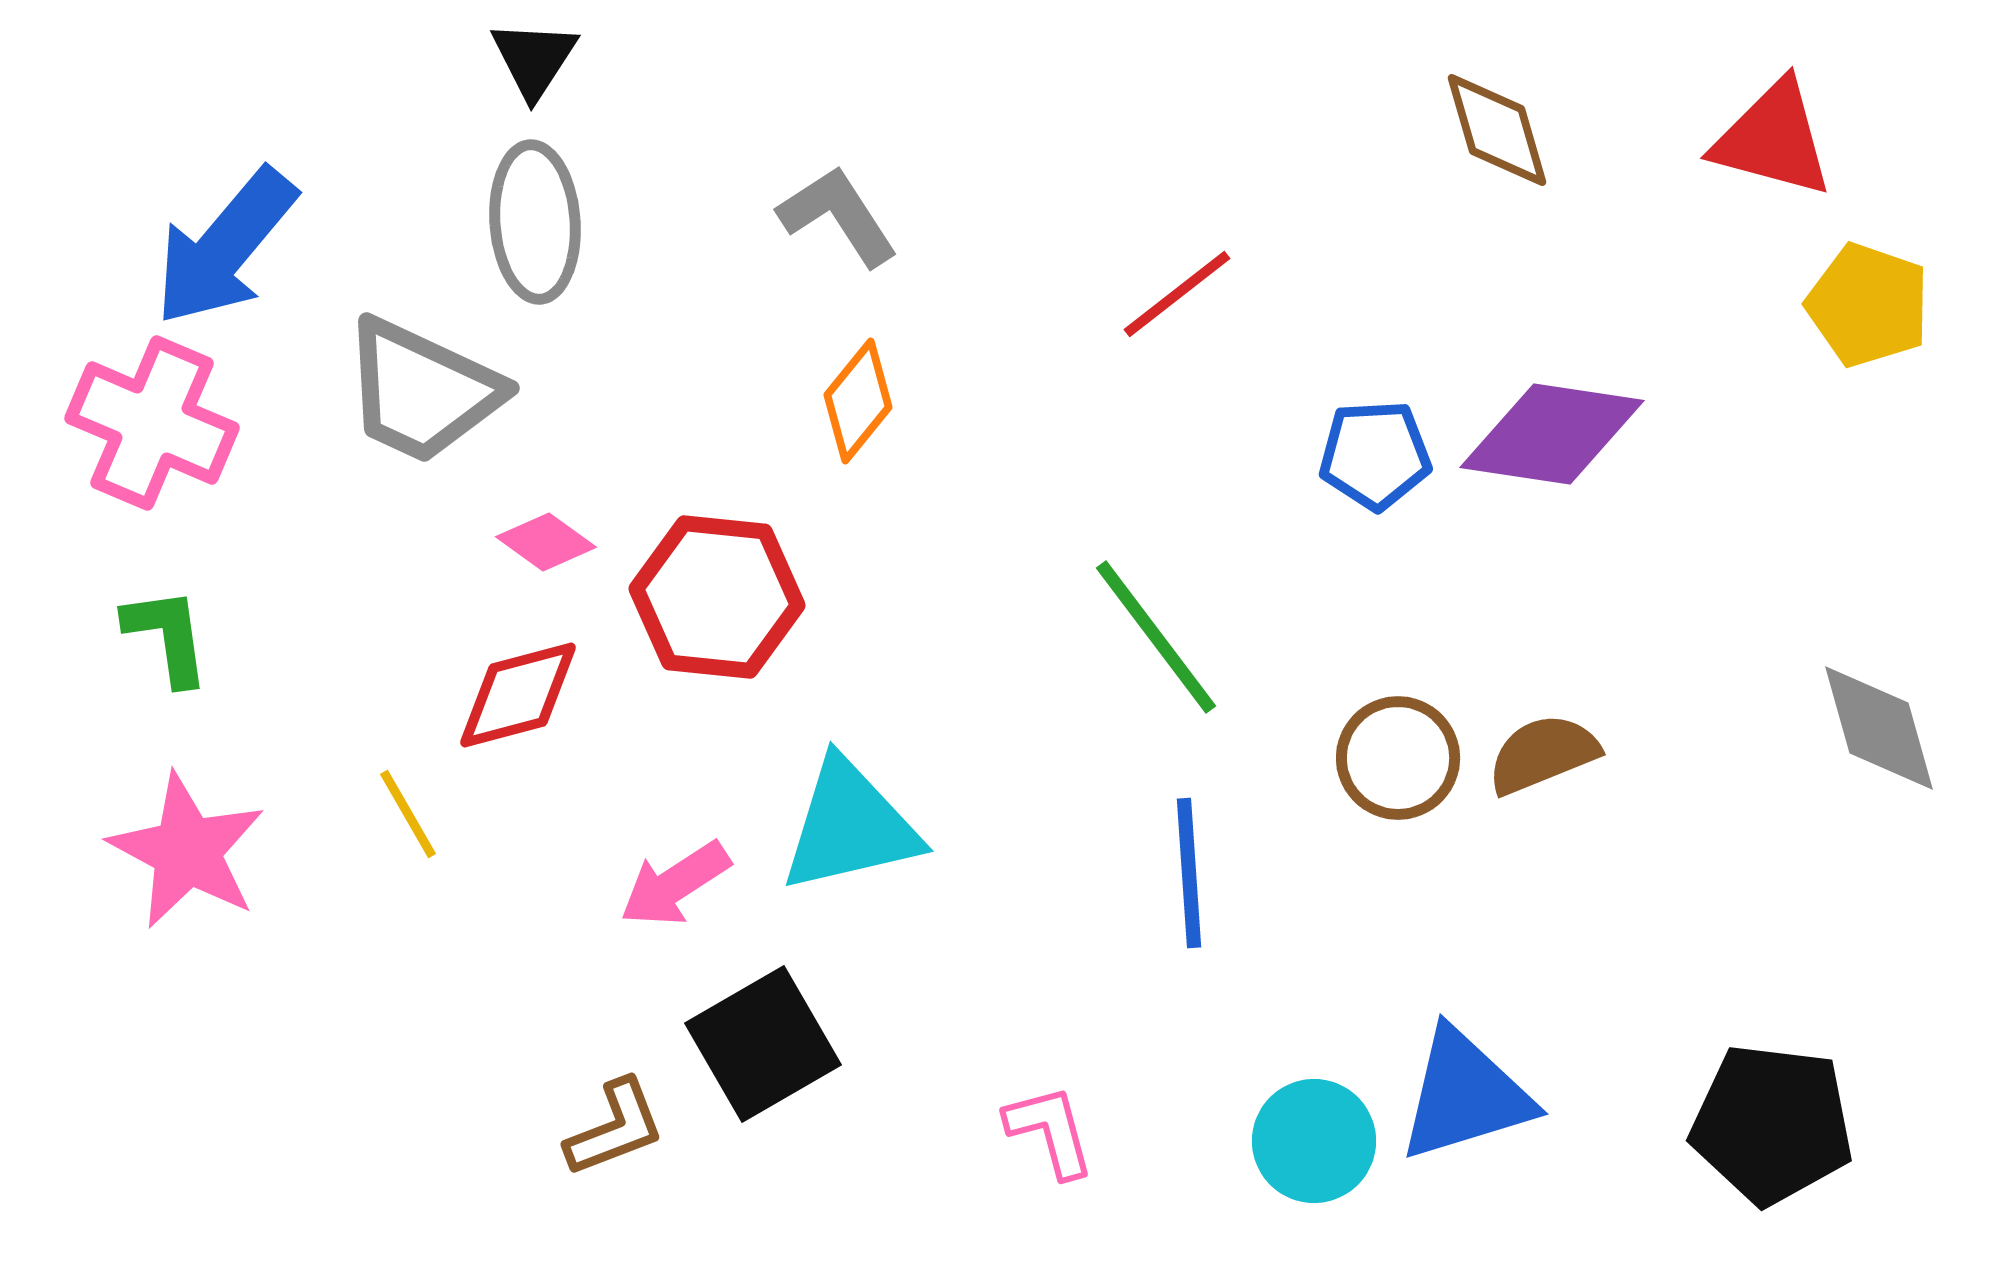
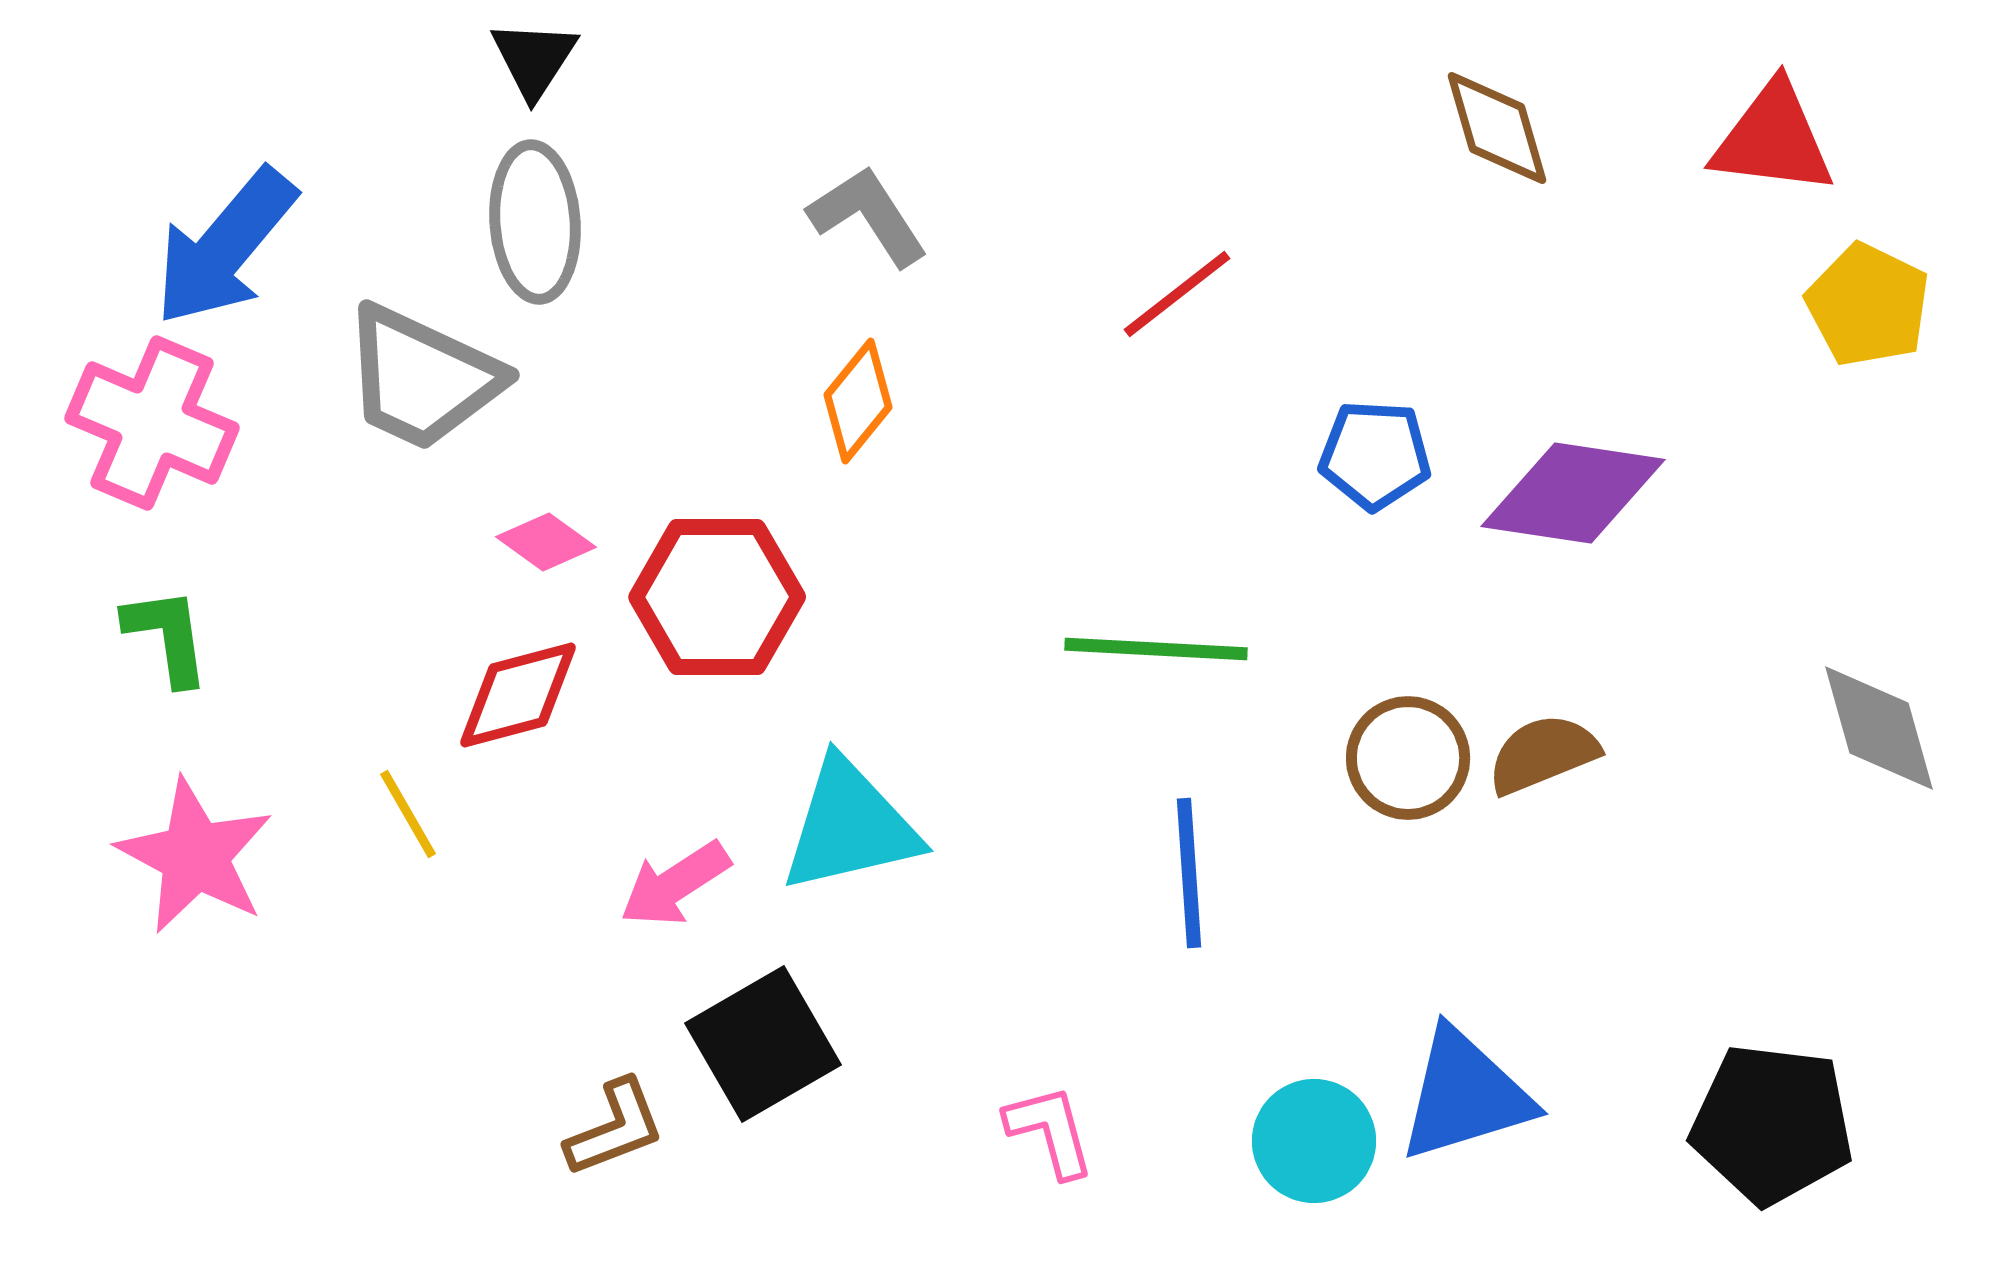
brown diamond: moved 2 px up
red triangle: rotated 8 degrees counterclockwise
gray L-shape: moved 30 px right
yellow pentagon: rotated 7 degrees clockwise
gray trapezoid: moved 13 px up
purple diamond: moved 21 px right, 59 px down
blue pentagon: rotated 6 degrees clockwise
red hexagon: rotated 6 degrees counterclockwise
green line: moved 12 px down; rotated 50 degrees counterclockwise
brown circle: moved 10 px right
pink star: moved 8 px right, 5 px down
